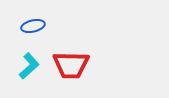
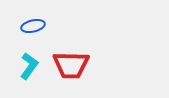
cyan L-shape: rotated 12 degrees counterclockwise
